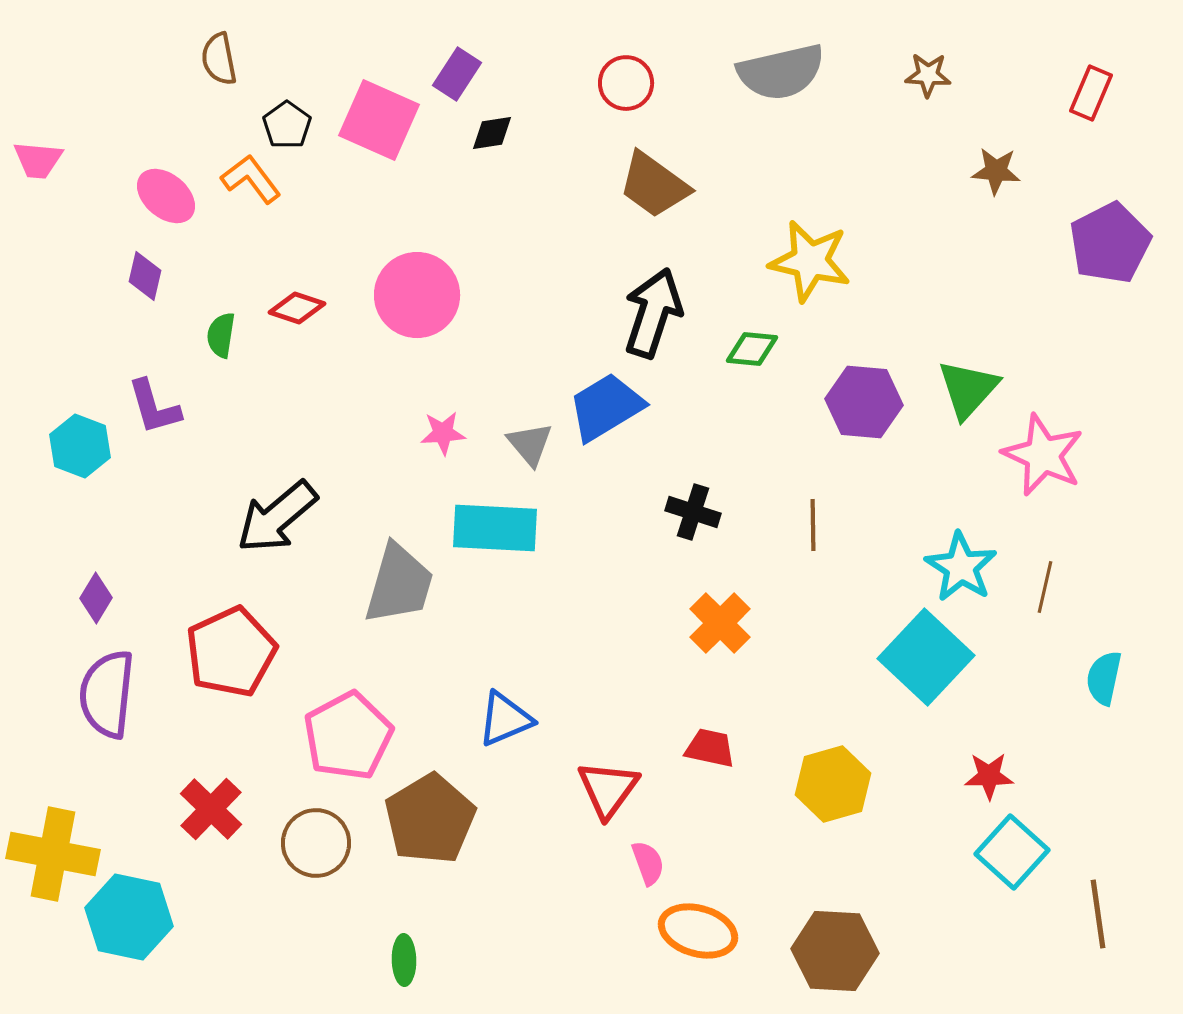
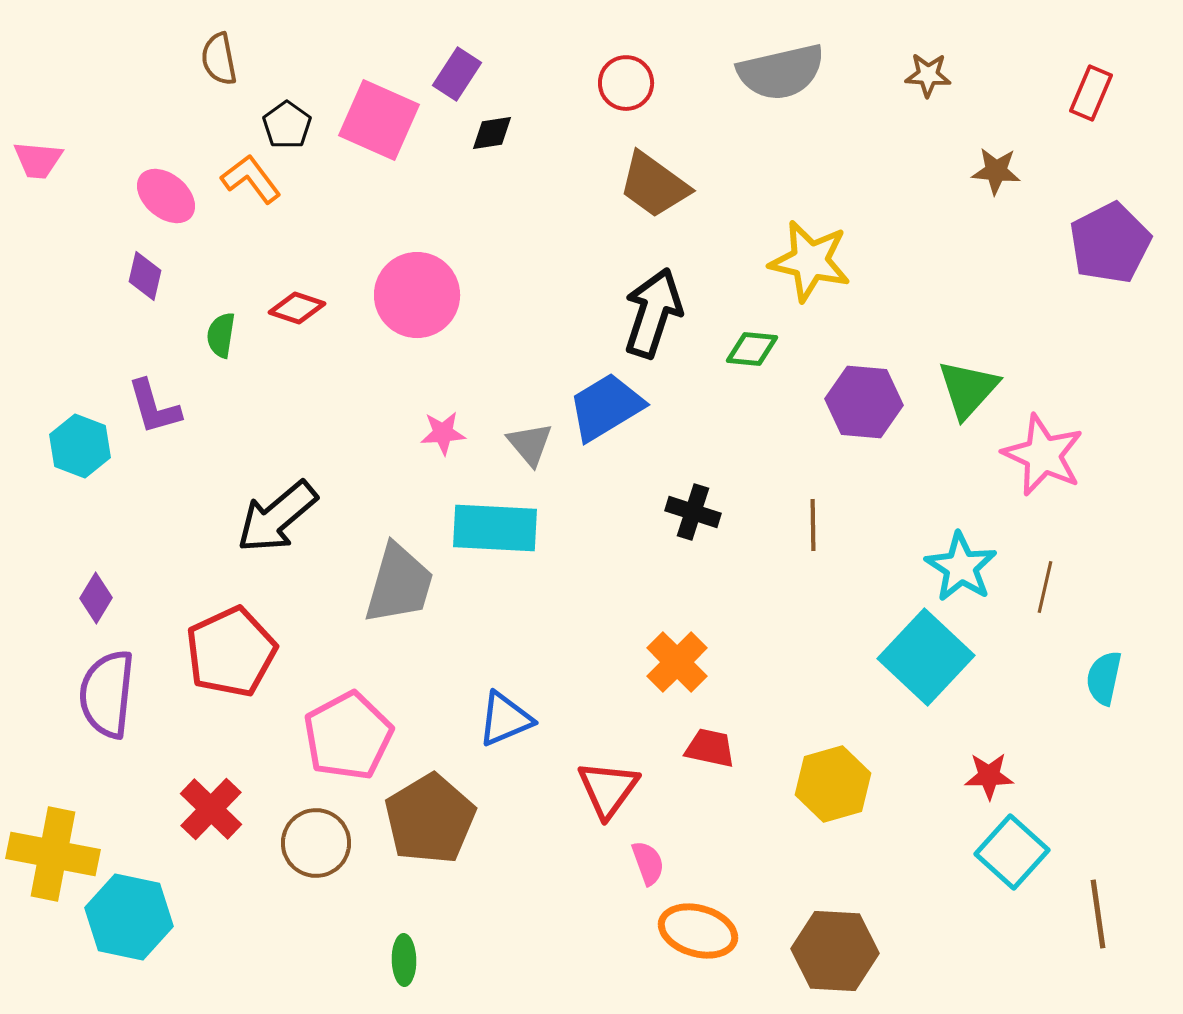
orange cross at (720, 623): moved 43 px left, 39 px down
